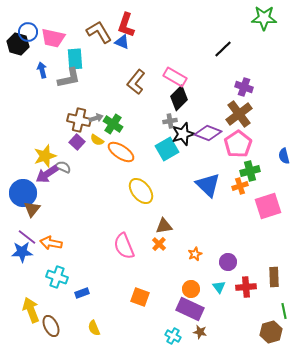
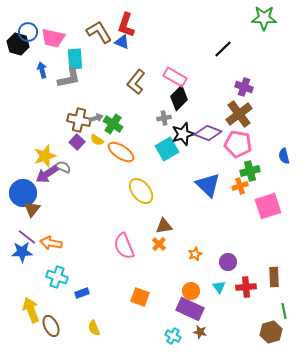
gray cross at (170, 121): moved 6 px left, 3 px up
pink pentagon at (238, 144): rotated 28 degrees counterclockwise
orange circle at (191, 289): moved 2 px down
